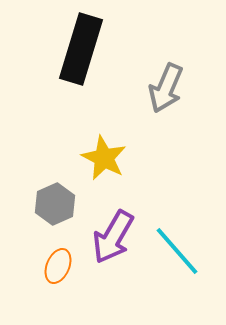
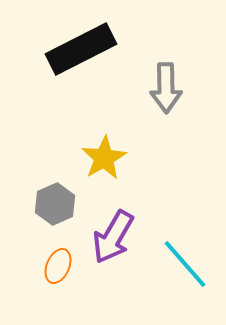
black rectangle: rotated 46 degrees clockwise
gray arrow: rotated 24 degrees counterclockwise
yellow star: rotated 15 degrees clockwise
cyan line: moved 8 px right, 13 px down
